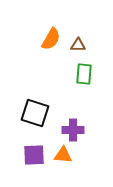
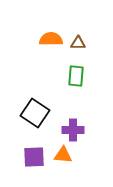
orange semicircle: rotated 120 degrees counterclockwise
brown triangle: moved 2 px up
green rectangle: moved 8 px left, 2 px down
black square: rotated 16 degrees clockwise
purple square: moved 2 px down
